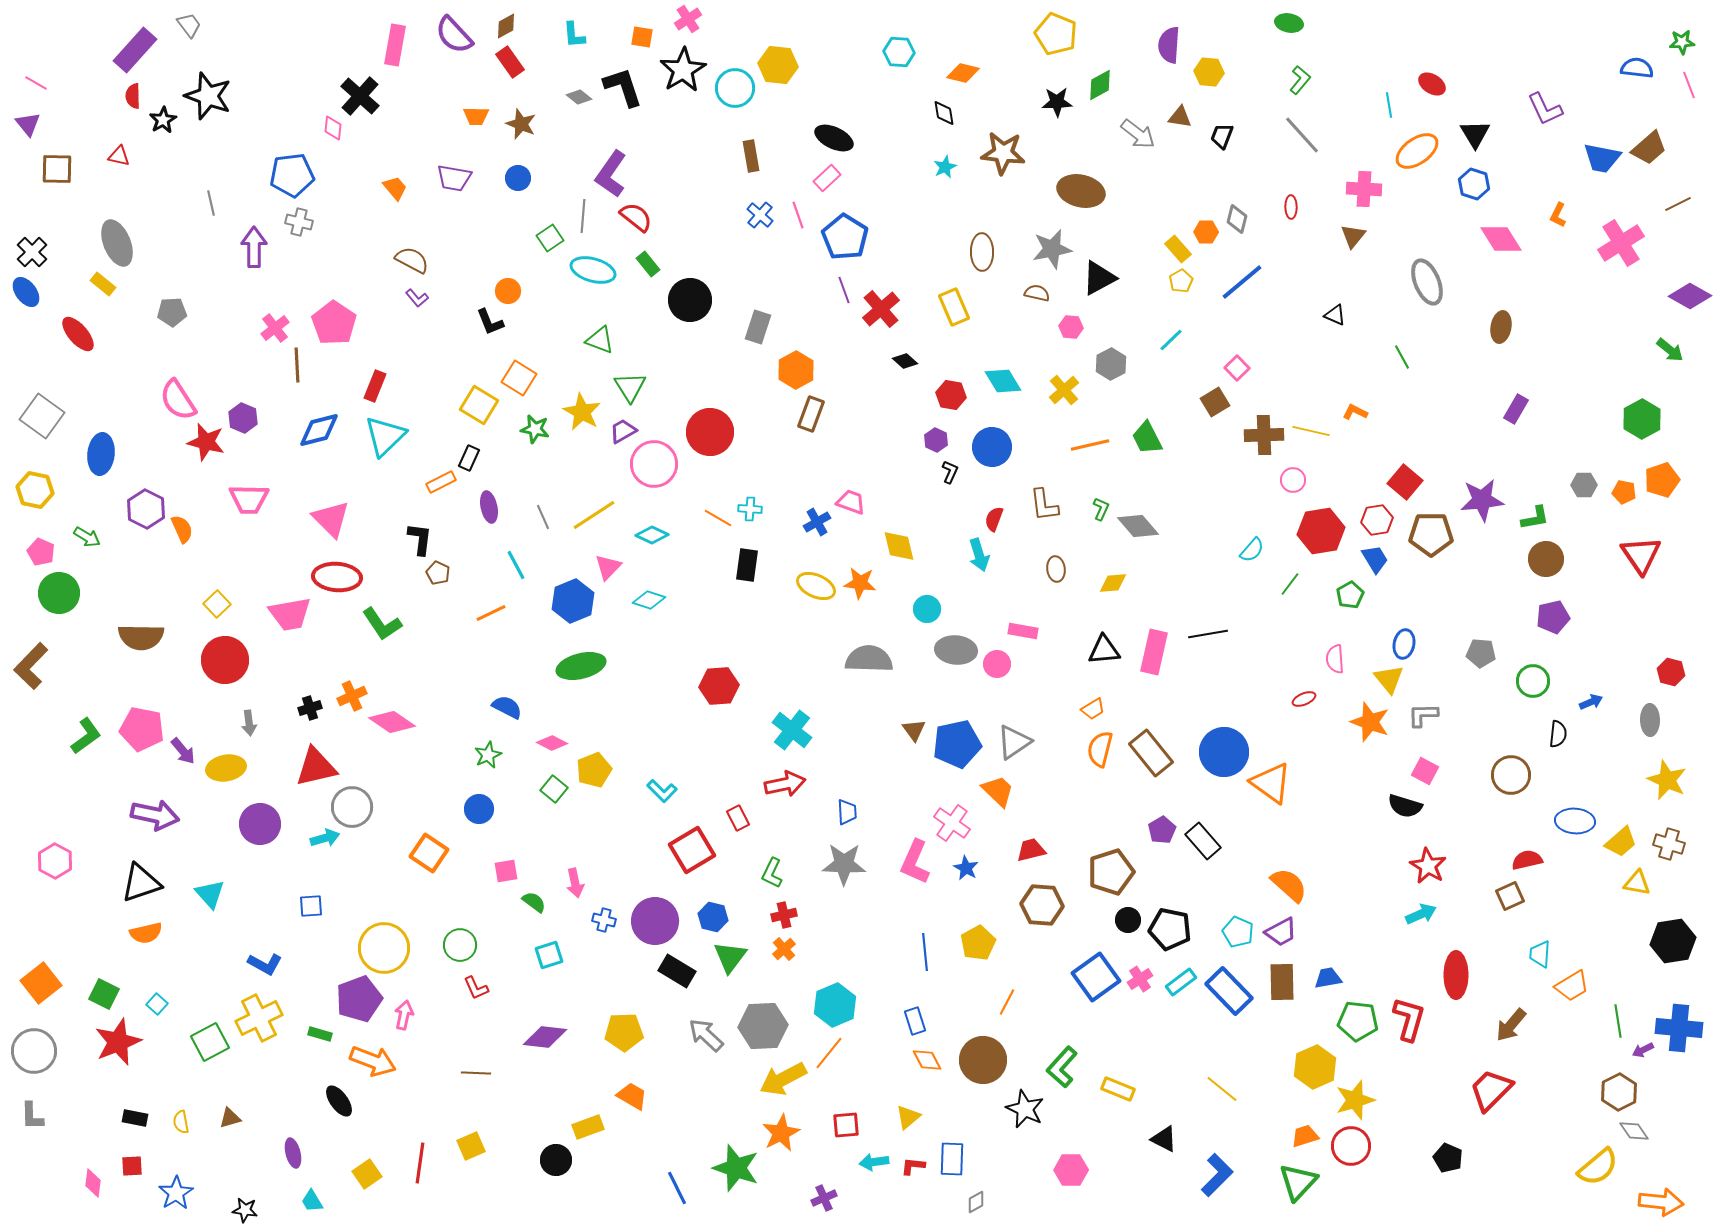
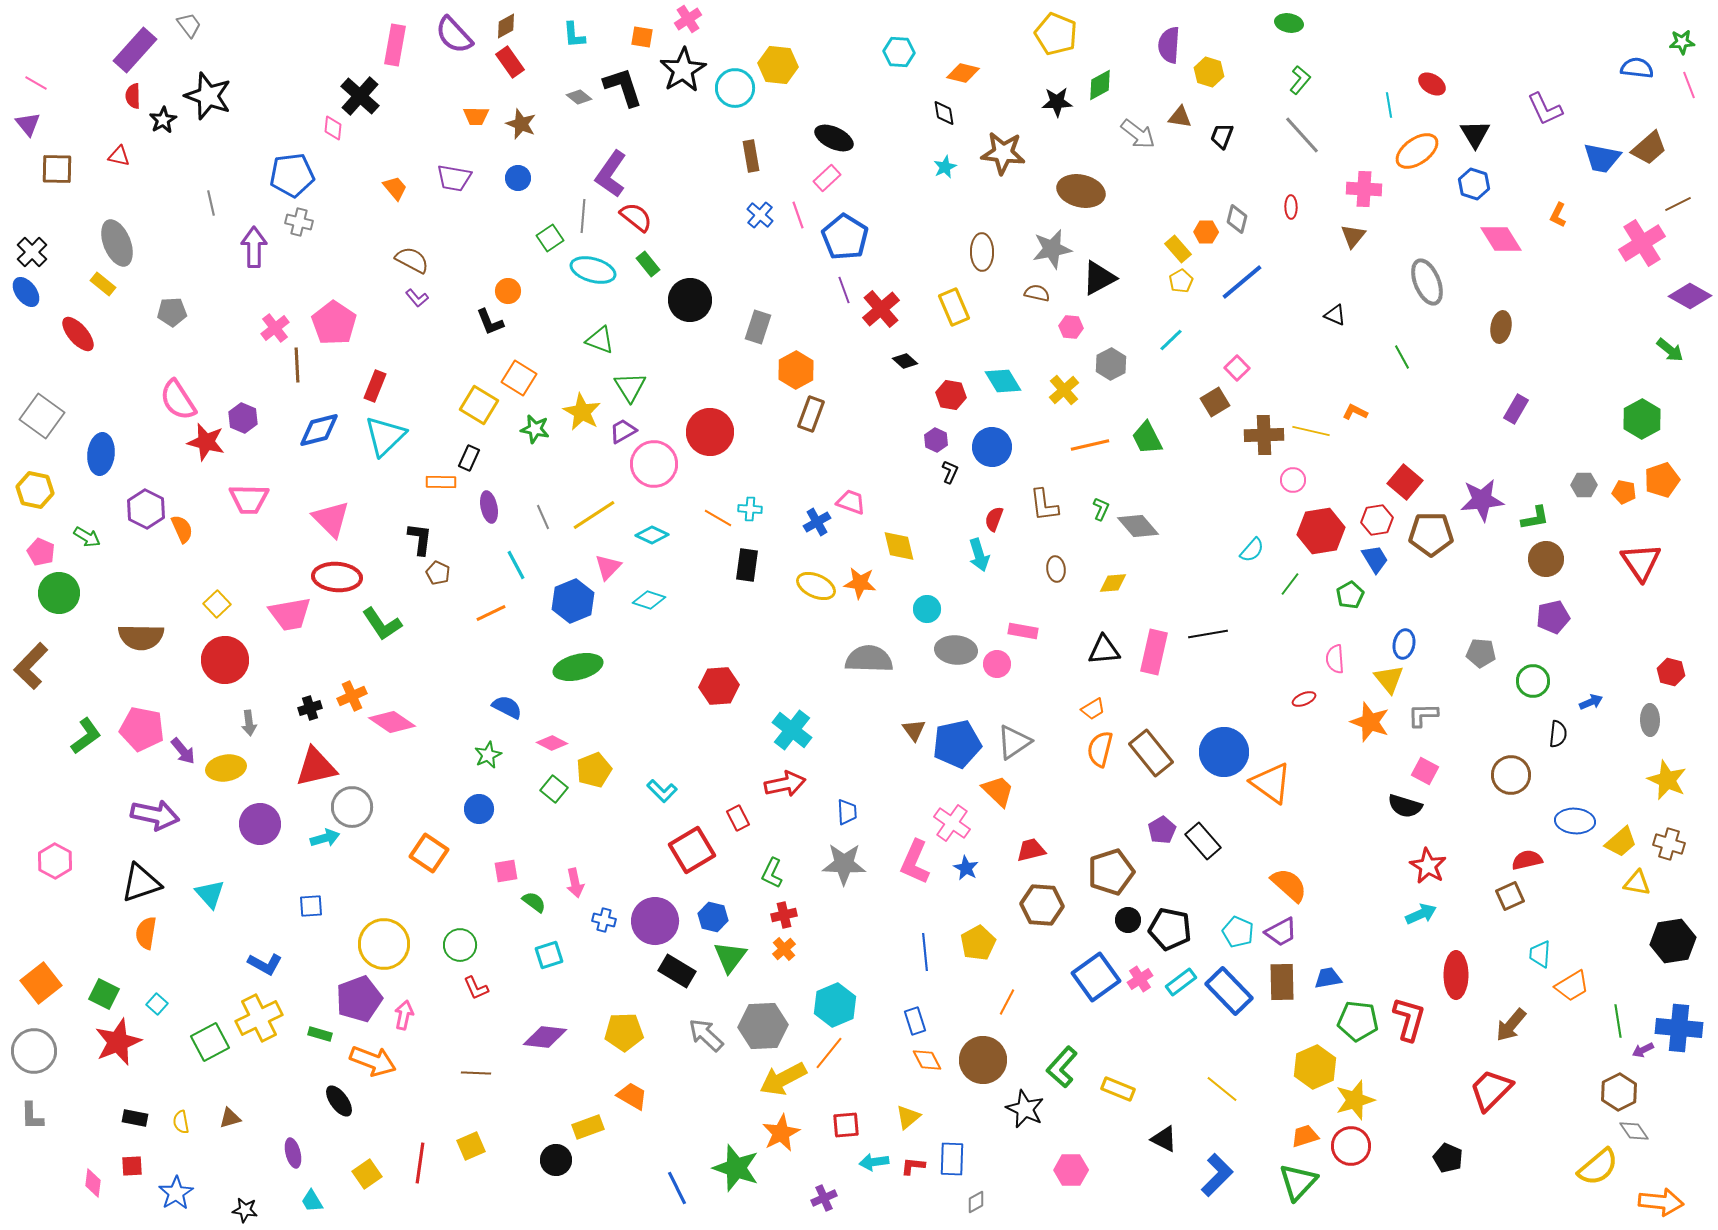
yellow hexagon at (1209, 72): rotated 12 degrees clockwise
pink cross at (1621, 243): moved 21 px right
orange rectangle at (441, 482): rotated 28 degrees clockwise
red triangle at (1641, 555): moved 7 px down
green ellipse at (581, 666): moved 3 px left, 1 px down
orange semicircle at (146, 933): rotated 112 degrees clockwise
yellow circle at (384, 948): moved 4 px up
